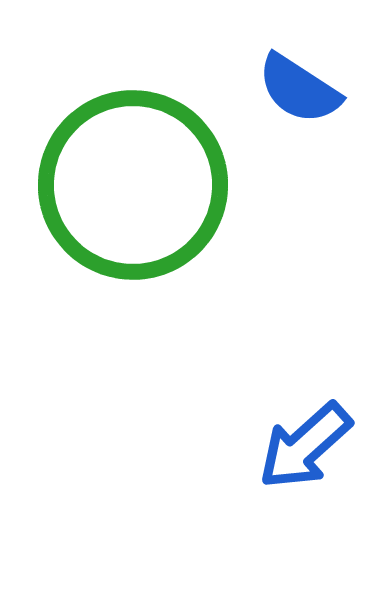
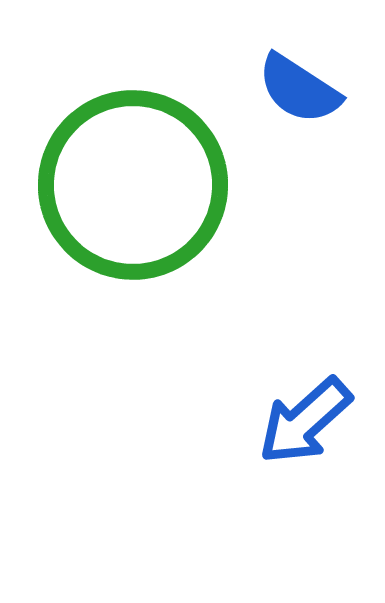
blue arrow: moved 25 px up
